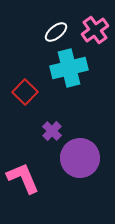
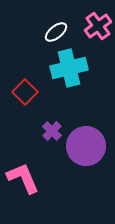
pink cross: moved 3 px right, 4 px up
purple circle: moved 6 px right, 12 px up
